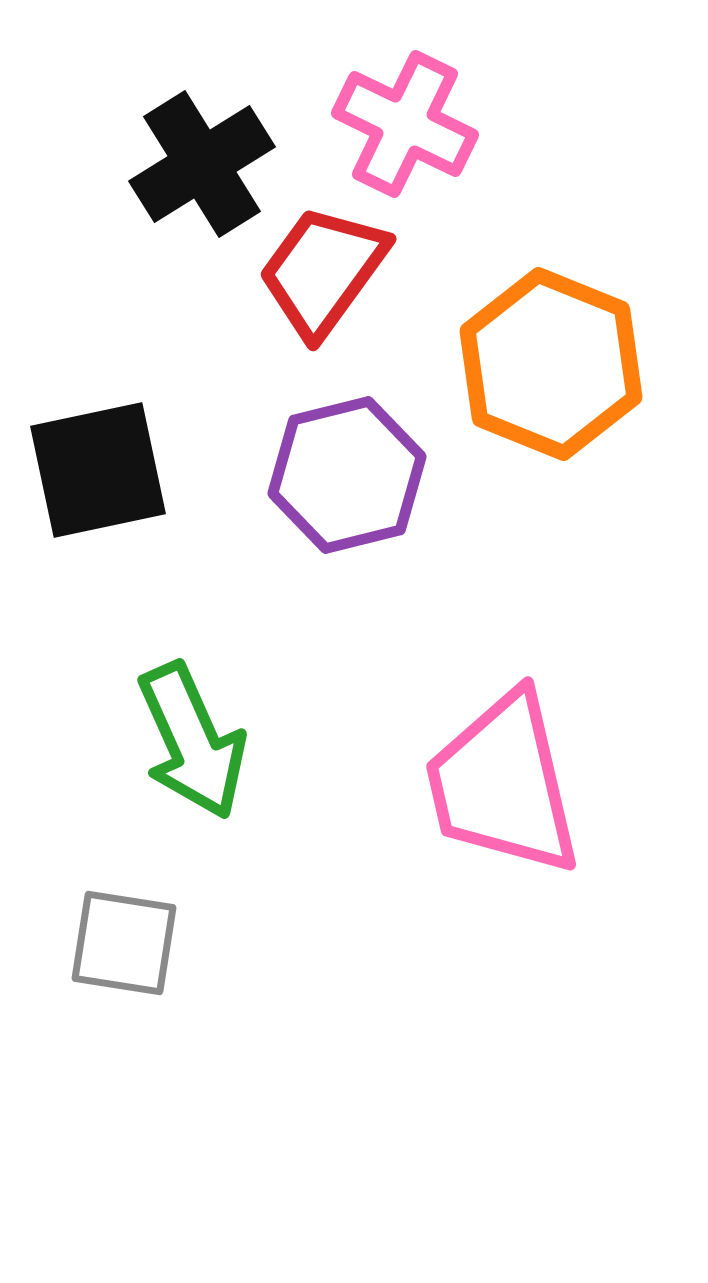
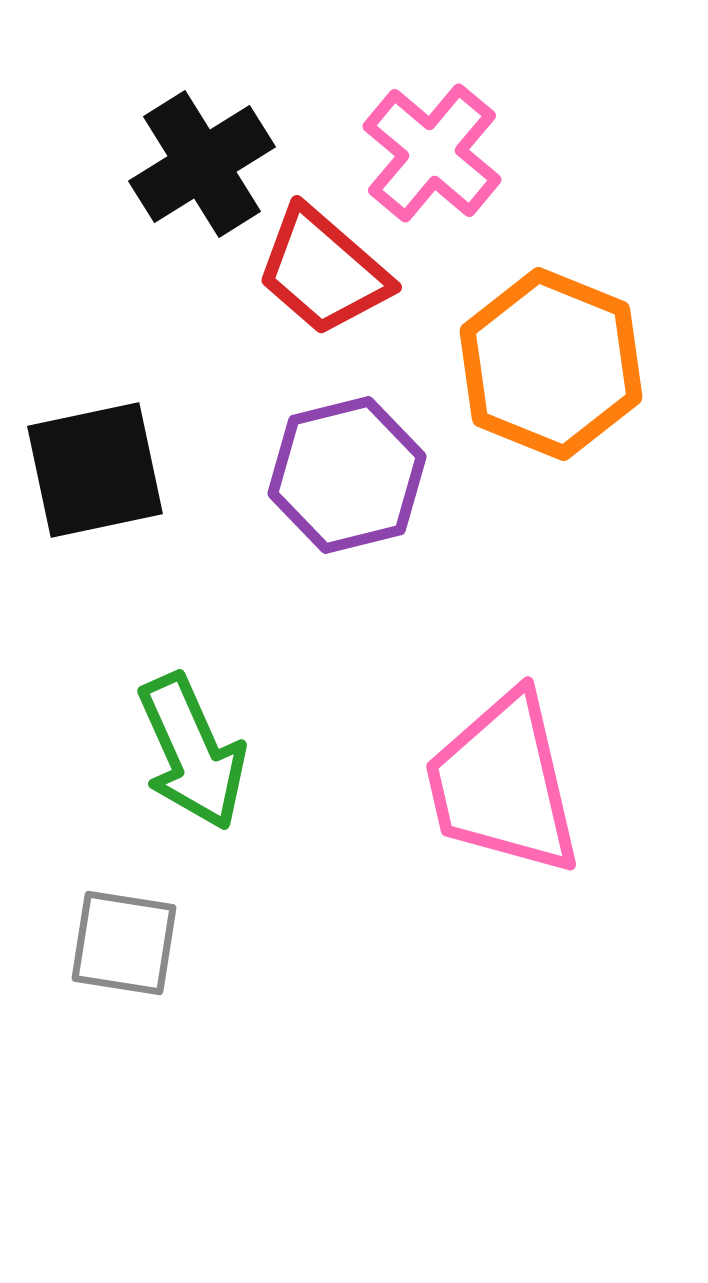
pink cross: moved 27 px right, 29 px down; rotated 14 degrees clockwise
red trapezoid: rotated 85 degrees counterclockwise
black square: moved 3 px left
green arrow: moved 11 px down
